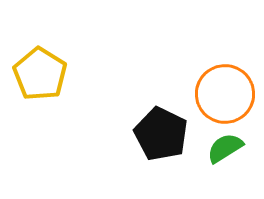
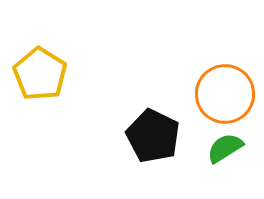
black pentagon: moved 8 px left, 2 px down
